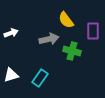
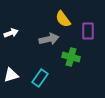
yellow semicircle: moved 3 px left, 1 px up
purple rectangle: moved 5 px left
green cross: moved 1 px left, 6 px down
